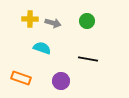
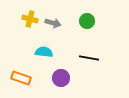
yellow cross: rotated 14 degrees clockwise
cyan semicircle: moved 2 px right, 4 px down; rotated 12 degrees counterclockwise
black line: moved 1 px right, 1 px up
purple circle: moved 3 px up
